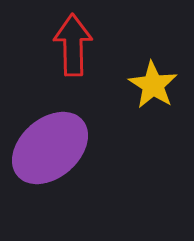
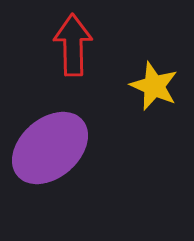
yellow star: moved 1 px right, 1 px down; rotated 9 degrees counterclockwise
